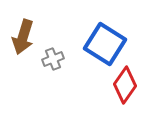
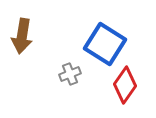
brown arrow: moved 1 px left, 1 px up; rotated 8 degrees counterclockwise
gray cross: moved 17 px right, 15 px down
